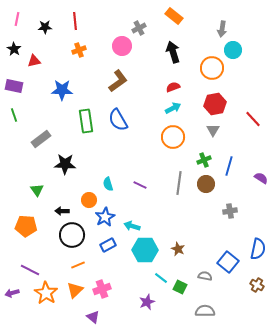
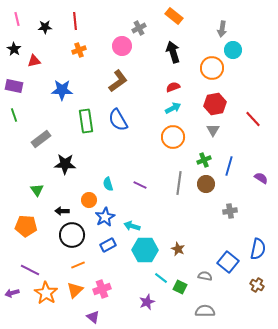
pink line at (17, 19): rotated 24 degrees counterclockwise
